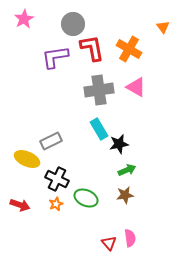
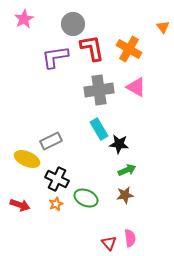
black star: rotated 18 degrees clockwise
